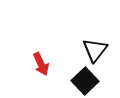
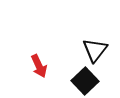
red arrow: moved 2 px left, 2 px down
